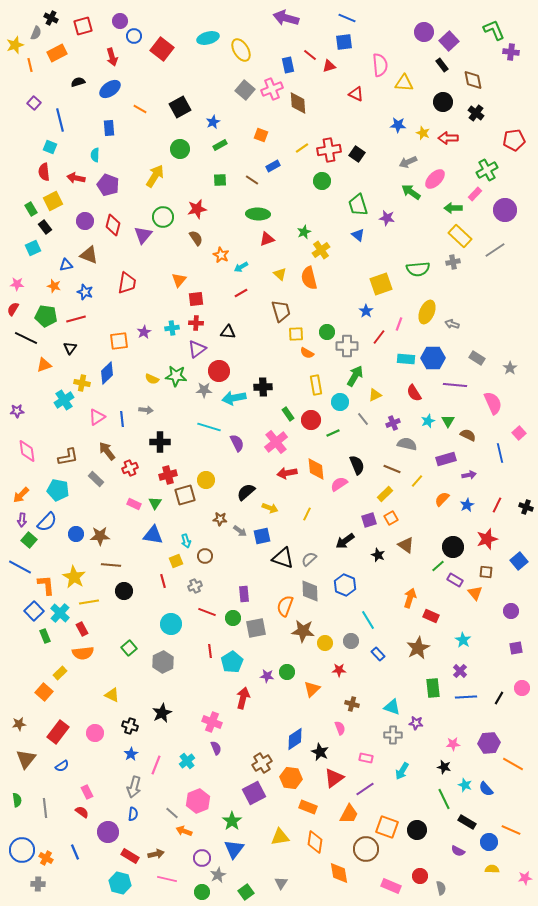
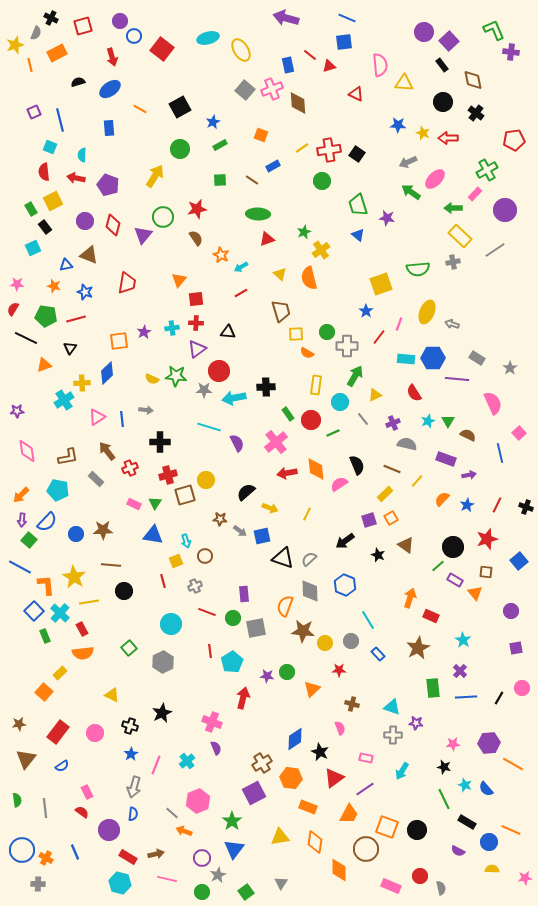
purple square at (34, 103): moved 9 px down; rotated 24 degrees clockwise
cyan semicircle at (95, 155): moved 13 px left
yellow cross at (82, 383): rotated 14 degrees counterclockwise
yellow rectangle at (316, 385): rotated 18 degrees clockwise
purple line at (455, 385): moved 2 px right, 6 px up
black cross at (263, 387): moved 3 px right
purple rectangle at (446, 459): rotated 36 degrees clockwise
brown star at (100, 536): moved 3 px right, 6 px up
purple circle at (108, 832): moved 1 px right, 2 px up
red rectangle at (130, 856): moved 2 px left, 1 px down
orange diamond at (339, 873): moved 3 px up; rotated 10 degrees clockwise
